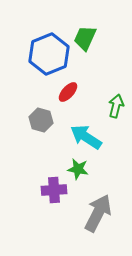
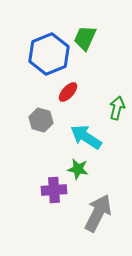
green arrow: moved 1 px right, 2 px down
